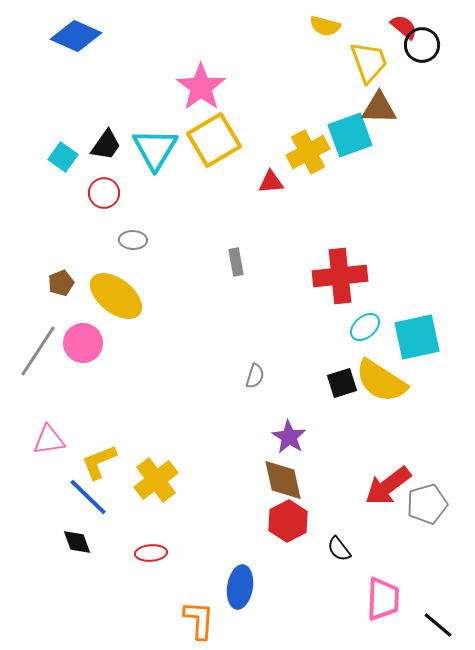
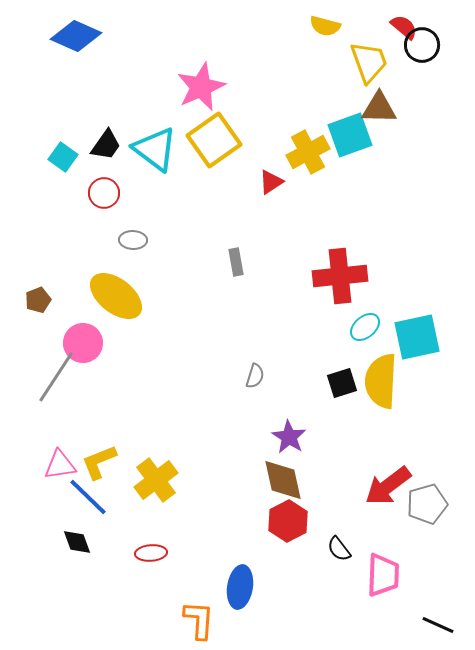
pink star at (201, 87): rotated 12 degrees clockwise
yellow square at (214, 140): rotated 4 degrees counterclockwise
cyan triangle at (155, 149): rotated 24 degrees counterclockwise
red triangle at (271, 182): rotated 28 degrees counterclockwise
brown pentagon at (61, 283): moved 23 px left, 17 px down
gray line at (38, 351): moved 18 px right, 26 px down
yellow semicircle at (381, 381): rotated 60 degrees clockwise
pink triangle at (49, 440): moved 11 px right, 25 px down
pink trapezoid at (383, 599): moved 24 px up
black line at (438, 625): rotated 16 degrees counterclockwise
